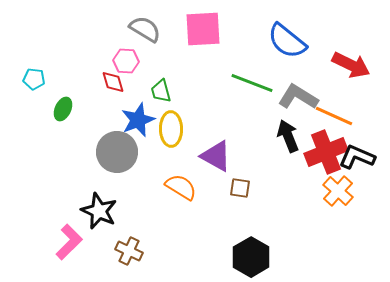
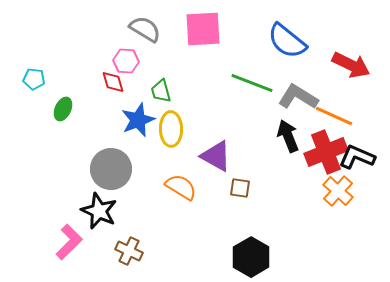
gray circle: moved 6 px left, 17 px down
